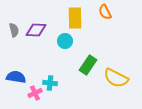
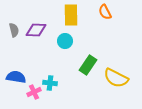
yellow rectangle: moved 4 px left, 3 px up
pink cross: moved 1 px left, 1 px up
